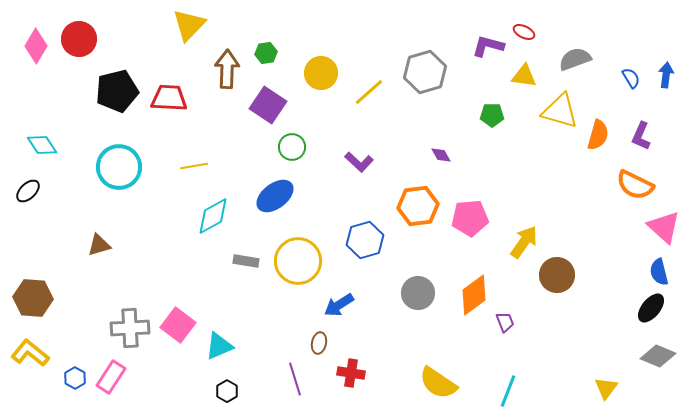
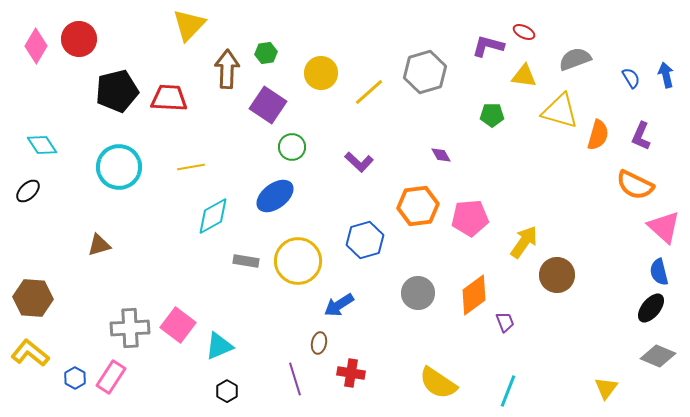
blue arrow at (666, 75): rotated 20 degrees counterclockwise
yellow line at (194, 166): moved 3 px left, 1 px down
